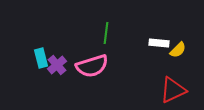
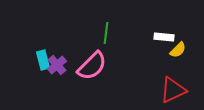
white rectangle: moved 5 px right, 6 px up
cyan rectangle: moved 2 px right, 2 px down
pink semicircle: rotated 28 degrees counterclockwise
